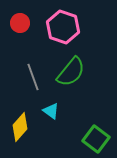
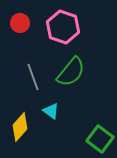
green square: moved 4 px right
